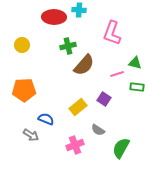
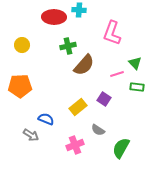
green triangle: rotated 32 degrees clockwise
orange pentagon: moved 4 px left, 4 px up
